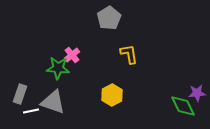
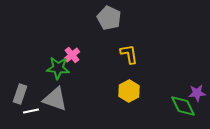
gray pentagon: rotated 15 degrees counterclockwise
yellow hexagon: moved 17 px right, 4 px up
gray triangle: moved 2 px right, 3 px up
